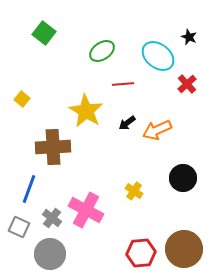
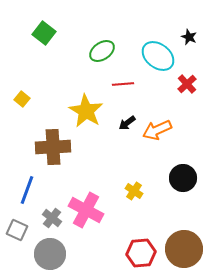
blue line: moved 2 px left, 1 px down
gray square: moved 2 px left, 3 px down
